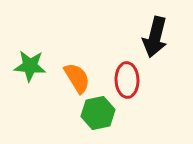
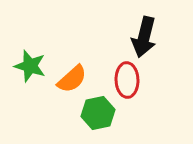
black arrow: moved 11 px left
green star: rotated 12 degrees clockwise
orange semicircle: moved 5 px left, 1 px down; rotated 80 degrees clockwise
